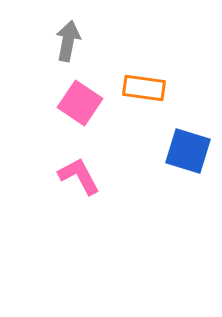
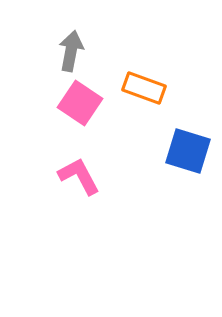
gray arrow: moved 3 px right, 10 px down
orange rectangle: rotated 12 degrees clockwise
